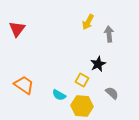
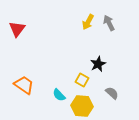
gray arrow: moved 11 px up; rotated 21 degrees counterclockwise
cyan semicircle: rotated 16 degrees clockwise
